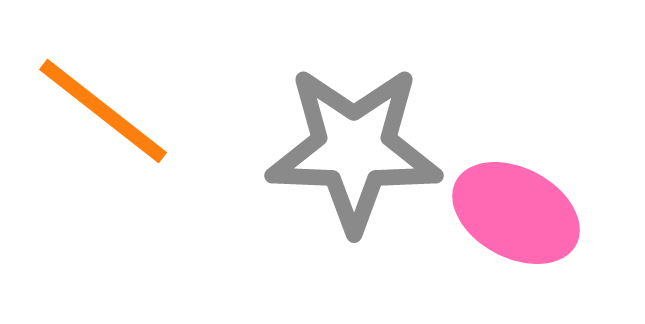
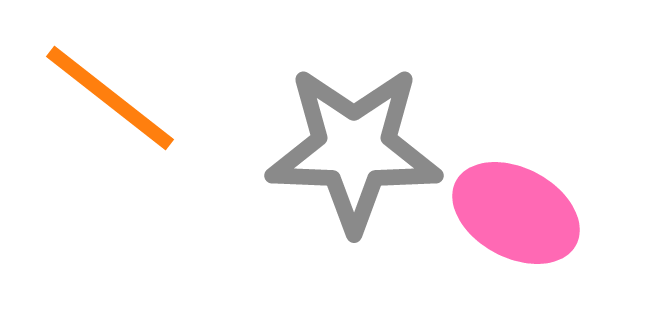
orange line: moved 7 px right, 13 px up
